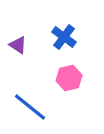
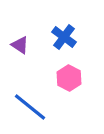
purple triangle: moved 2 px right
pink hexagon: rotated 20 degrees counterclockwise
